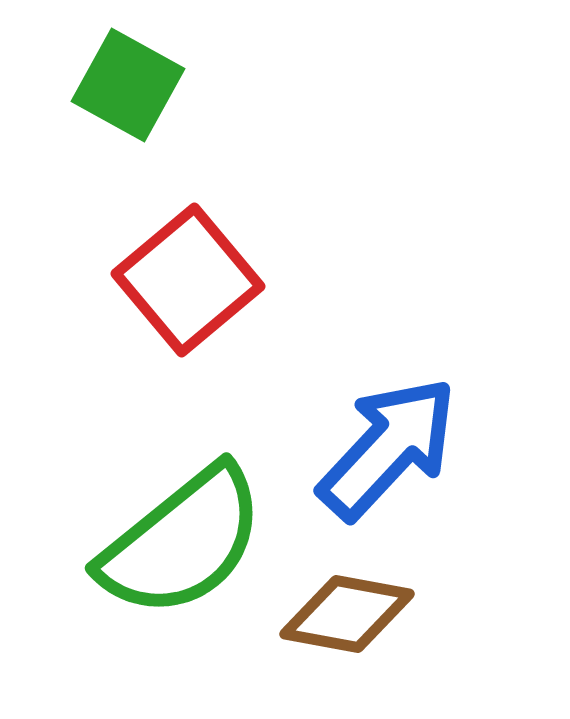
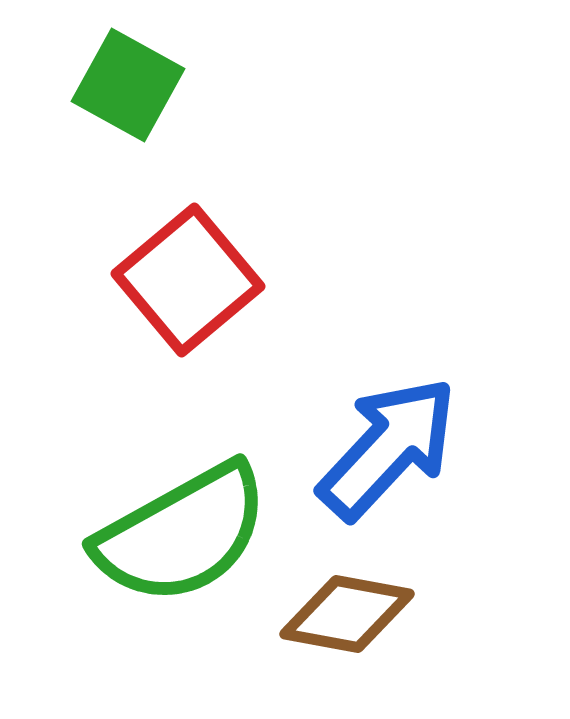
green semicircle: moved 8 px up; rotated 10 degrees clockwise
